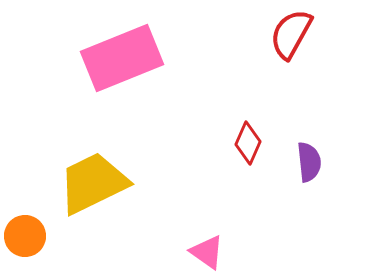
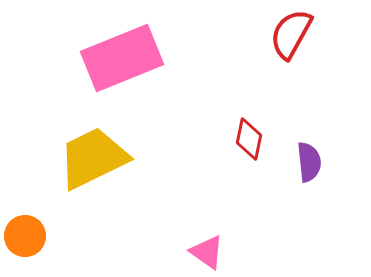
red diamond: moved 1 px right, 4 px up; rotated 12 degrees counterclockwise
yellow trapezoid: moved 25 px up
